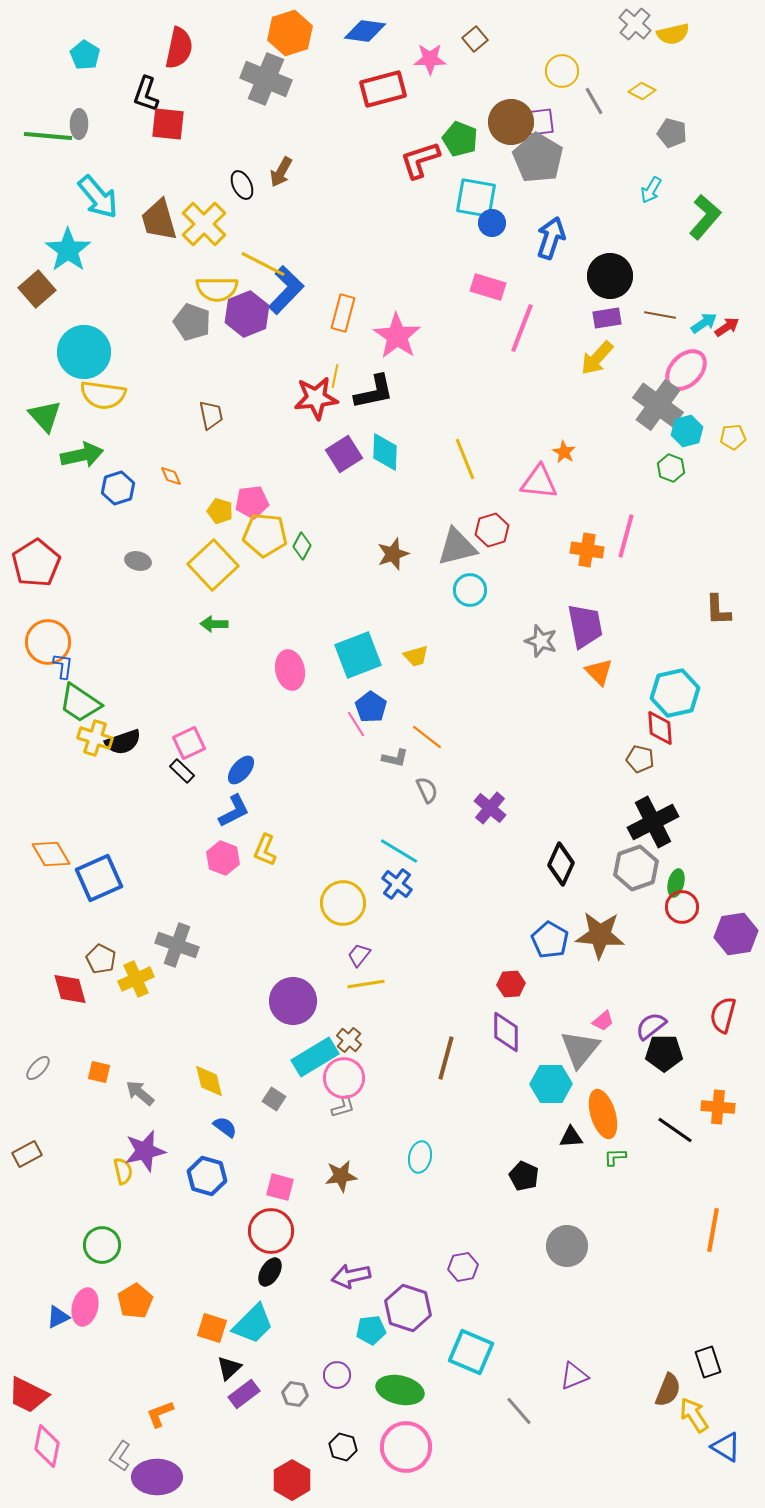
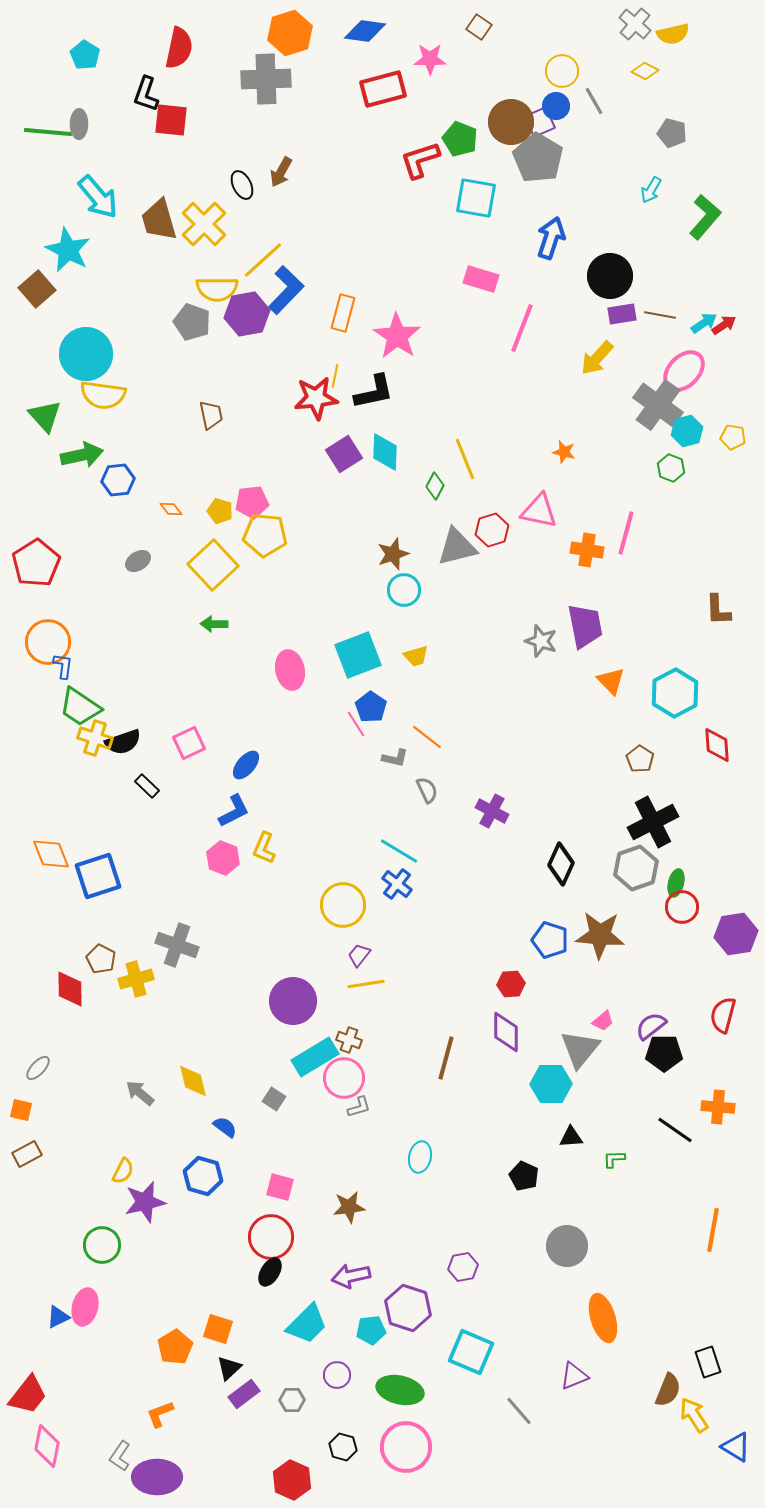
brown square at (475, 39): moved 4 px right, 12 px up; rotated 15 degrees counterclockwise
gray cross at (266, 79): rotated 24 degrees counterclockwise
yellow diamond at (642, 91): moved 3 px right, 20 px up
purple square at (540, 122): rotated 16 degrees counterclockwise
red square at (168, 124): moved 3 px right, 4 px up
green line at (48, 136): moved 4 px up
blue circle at (492, 223): moved 64 px right, 117 px up
cyan star at (68, 250): rotated 9 degrees counterclockwise
yellow line at (263, 264): moved 4 px up; rotated 69 degrees counterclockwise
pink rectangle at (488, 287): moved 7 px left, 8 px up
purple hexagon at (247, 314): rotated 12 degrees clockwise
purple rectangle at (607, 318): moved 15 px right, 4 px up
red arrow at (727, 327): moved 3 px left, 2 px up
cyan circle at (84, 352): moved 2 px right, 2 px down
pink ellipse at (686, 370): moved 2 px left, 1 px down
yellow pentagon at (733, 437): rotated 15 degrees clockwise
orange star at (564, 452): rotated 15 degrees counterclockwise
orange diamond at (171, 476): moved 33 px down; rotated 15 degrees counterclockwise
pink triangle at (539, 482): moved 29 px down; rotated 6 degrees clockwise
blue hexagon at (118, 488): moved 8 px up; rotated 12 degrees clockwise
pink line at (626, 536): moved 3 px up
green diamond at (302, 546): moved 133 px right, 60 px up
gray ellipse at (138, 561): rotated 45 degrees counterclockwise
cyan circle at (470, 590): moved 66 px left
orange triangle at (599, 672): moved 12 px right, 9 px down
cyan hexagon at (675, 693): rotated 15 degrees counterclockwise
green trapezoid at (80, 703): moved 4 px down
red diamond at (660, 728): moved 57 px right, 17 px down
brown pentagon at (640, 759): rotated 20 degrees clockwise
blue ellipse at (241, 770): moved 5 px right, 5 px up
black rectangle at (182, 771): moved 35 px left, 15 px down
purple cross at (490, 808): moved 2 px right, 3 px down; rotated 12 degrees counterclockwise
yellow L-shape at (265, 850): moved 1 px left, 2 px up
orange diamond at (51, 854): rotated 9 degrees clockwise
blue square at (99, 878): moved 1 px left, 2 px up; rotated 6 degrees clockwise
yellow circle at (343, 903): moved 2 px down
blue pentagon at (550, 940): rotated 12 degrees counterclockwise
yellow cross at (136, 979): rotated 8 degrees clockwise
red diamond at (70, 989): rotated 15 degrees clockwise
brown cross at (349, 1040): rotated 20 degrees counterclockwise
orange square at (99, 1072): moved 78 px left, 38 px down
yellow diamond at (209, 1081): moved 16 px left
gray L-shape at (343, 1107): moved 16 px right
orange ellipse at (603, 1114): moved 204 px down
purple star at (145, 1151): moved 51 px down
green L-shape at (615, 1157): moved 1 px left, 2 px down
yellow semicircle at (123, 1171): rotated 40 degrees clockwise
blue hexagon at (207, 1176): moved 4 px left
brown star at (341, 1176): moved 8 px right, 31 px down
red circle at (271, 1231): moved 6 px down
orange pentagon at (135, 1301): moved 40 px right, 46 px down
cyan trapezoid at (253, 1324): moved 54 px right
orange square at (212, 1328): moved 6 px right, 1 px down
gray hexagon at (295, 1394): moved 3 px left, 6 px down; rotated 10 degrees counterclockwise
red trapezoid at (28, 1395): rotated 78 degrees counterclockwise
blue triangle at (726, 1447): moved 10 px right
red hexagon at (292, 1480): rotated 6 degrees counterclockwise
